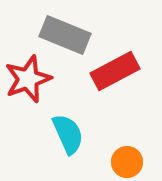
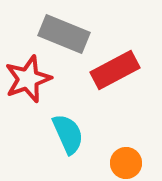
gray rectangle: moved 1 px left, 1 px up
red rectangle: moved 1 px up
orange circle: moved 1 px left, 1 px down
